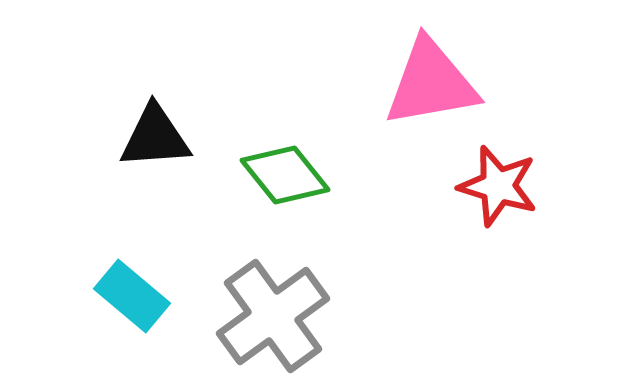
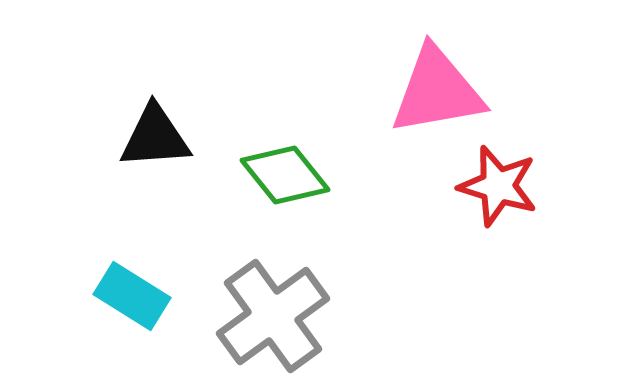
pink triangle: moved 6 px right, 8 px down
cyan rectangle: rotated 8 degrees counterclockwise
